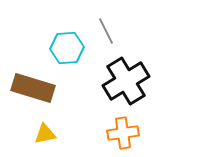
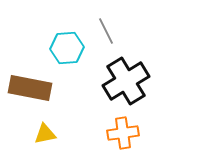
brown rectangle: moved 3 px left; rotated 6 degrees counterclockwise
